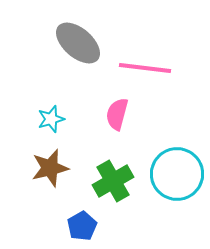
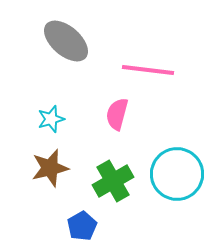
gray ellipse: moved 12 px left, 2 px up
pink line: moved 3 px right, 2 px down
